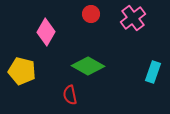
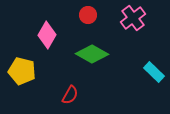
red circle: moved 3 px left, 1 px down
pink diamond: moved 1 px right, 3 px down
green diamond: moved 4 px right, 12 px up
cyan rectangle: moved 1 px right; rotated 65 degrees counterclockwise
red semicircle: rotated 138 degrees counterclockwise
